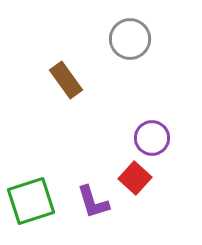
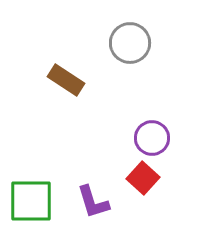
gray circle: moved 4 px down
brown rectangle: rotated 21 degrees counterclockwise
red square: moved 8 px right
green square: rotated 18 degrees clockwise
